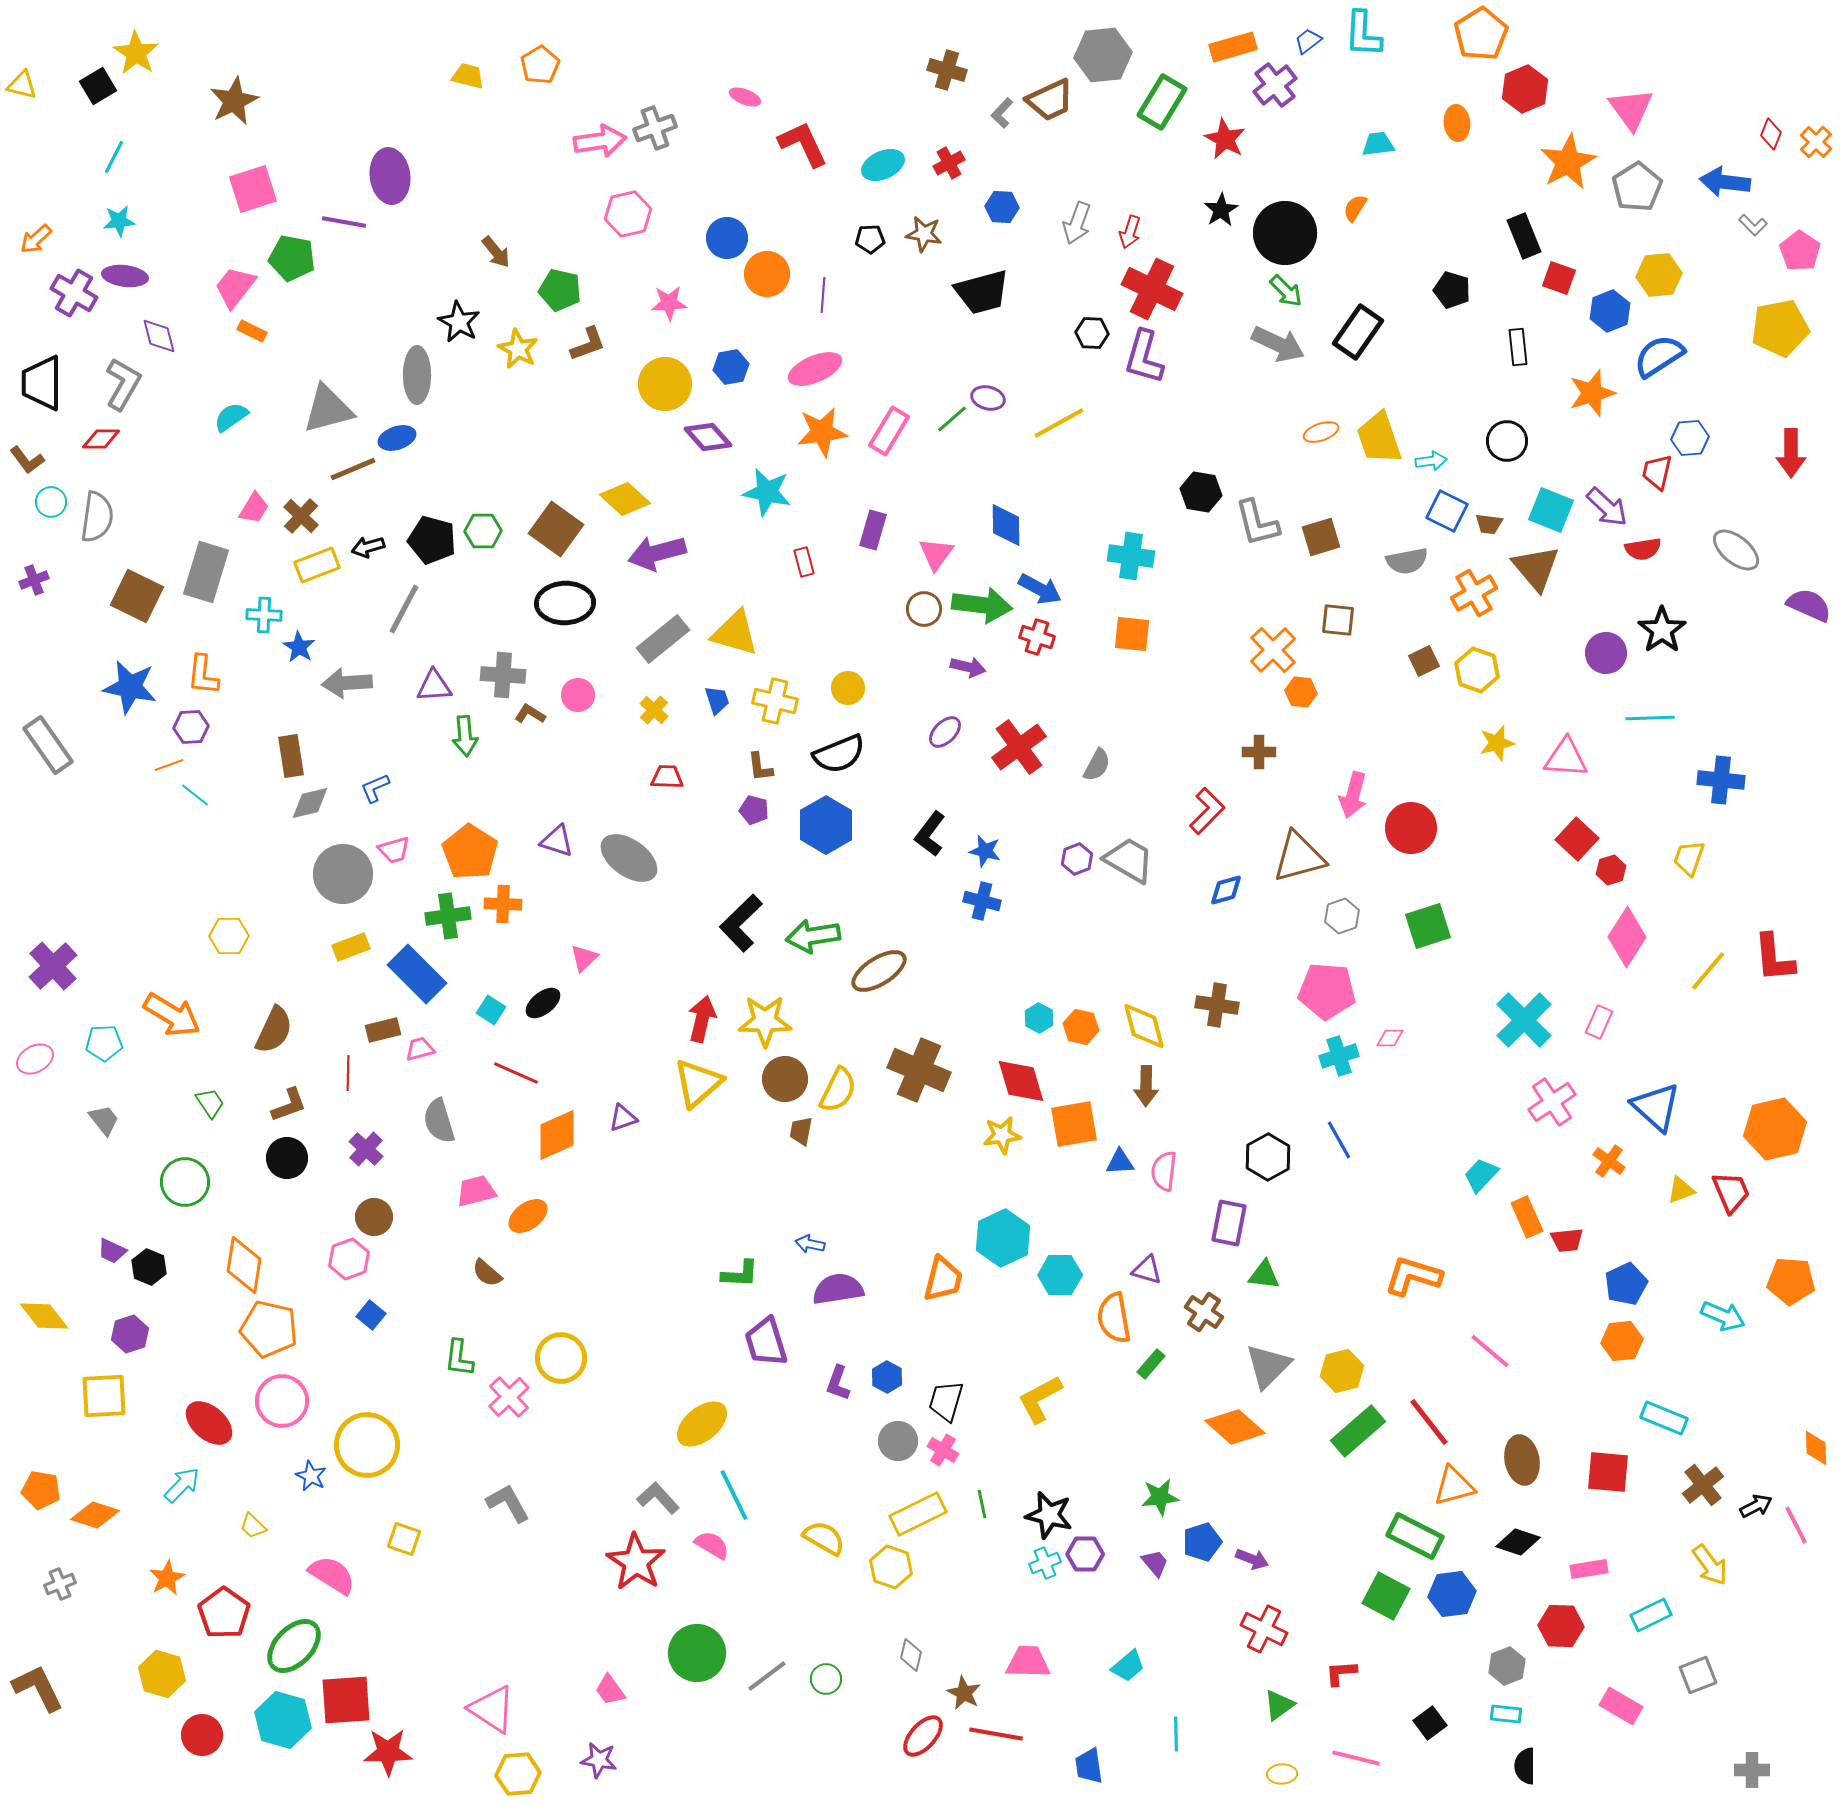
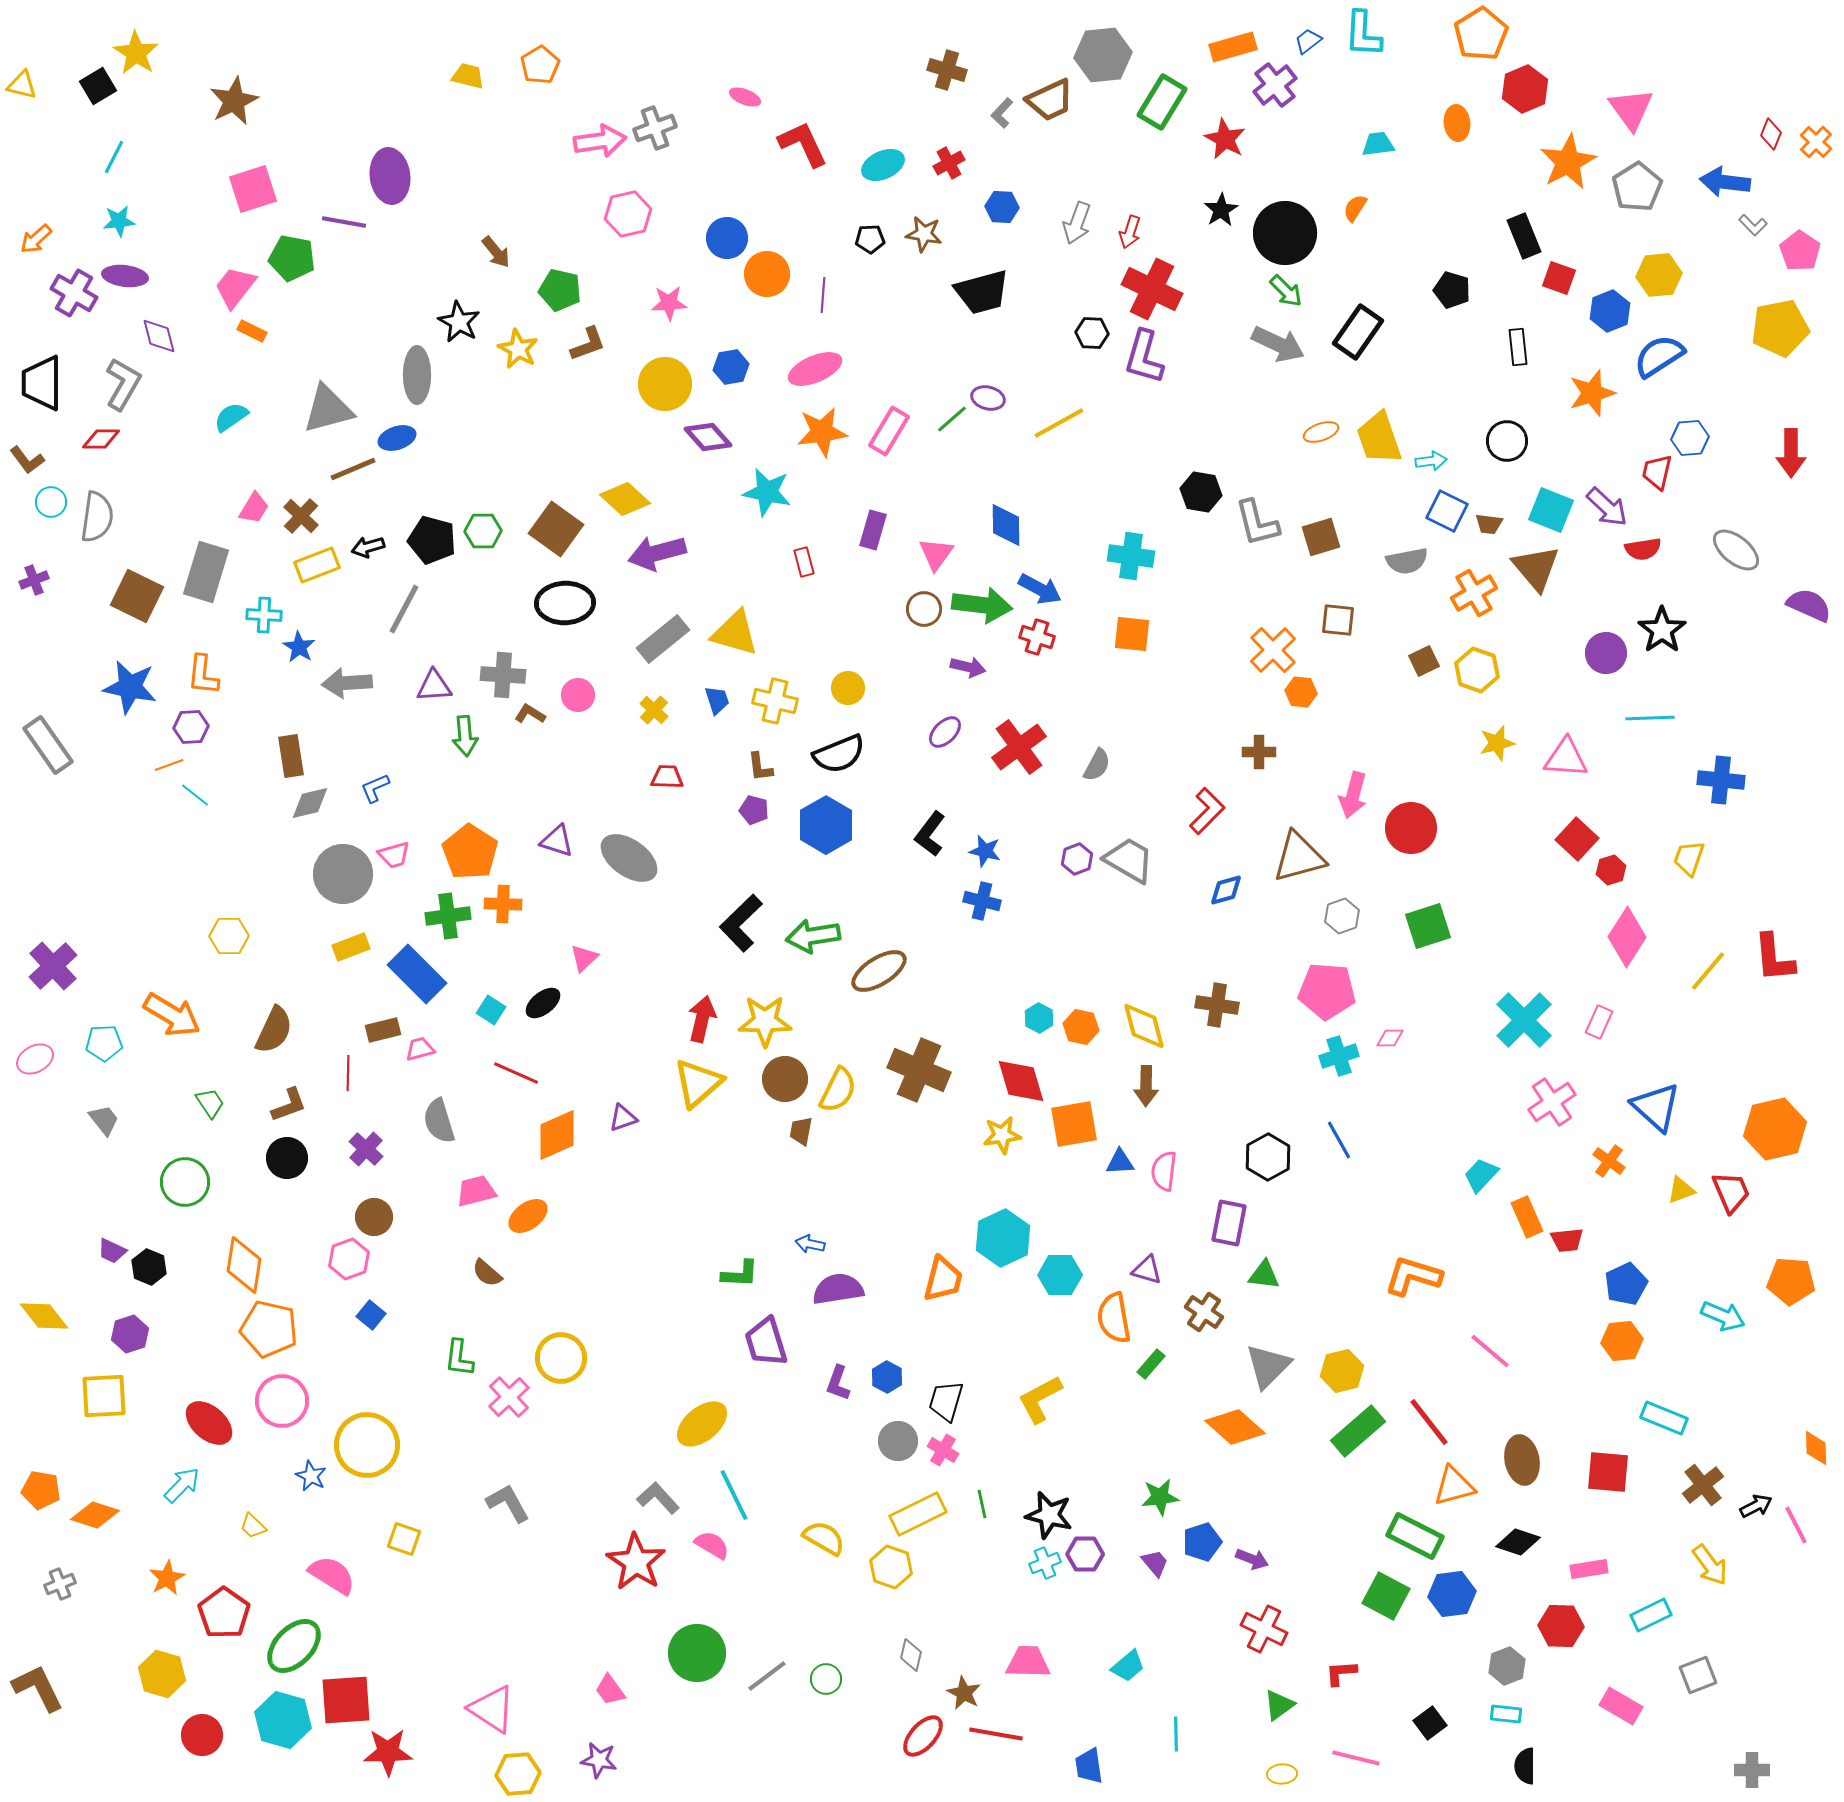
pink trapezoid at (394, 850): moved 5 px down
